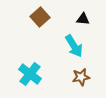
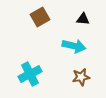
brown square: rotated 12 degrees clockwise
cyan arrow: rotated 45 degrees counterclockwise
cyan cross: rotated 25 degrees clockwise
